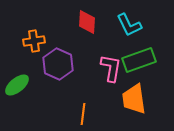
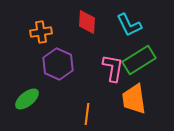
orange cross: moved 7 px right, 9 px up
green rectangle: rotated 12 degrees counterclockwise
pink L-shape: moved 2 px right
green ellipse: moved 10 px right, 14 px down
orange line: moved 4 px right
